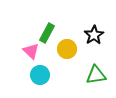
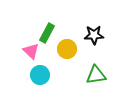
black star: rotated 30 degrees clockwise
